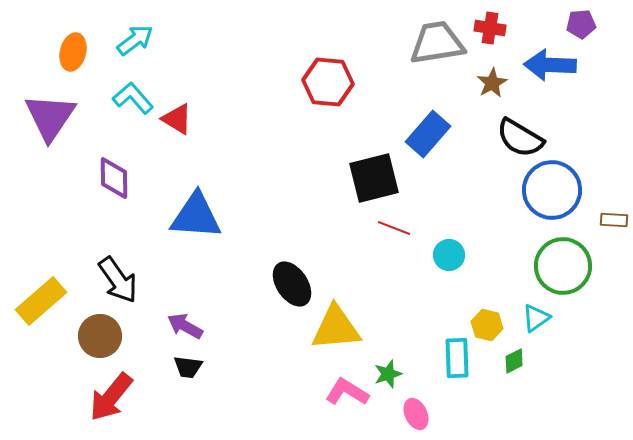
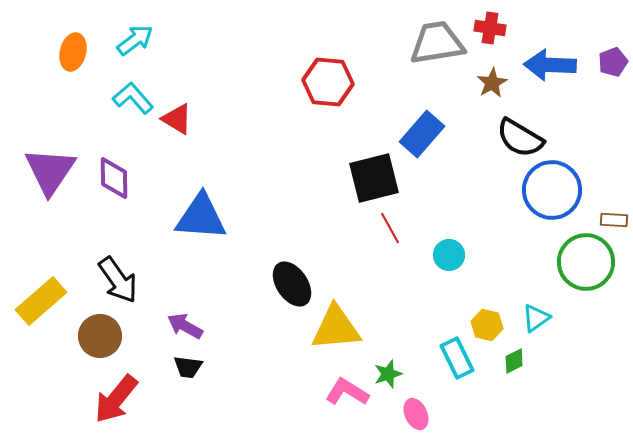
purple pentagon: moved 32 px right, 38 px down; rotated 16 degrees counterclockwise
purple triangle: moved 54 px down
blue rectangle: moved 6 px left
blue triangle: moved 5 px right, 1 px down
red line: moved 4 px left; rotated 40 degrees clockwise
green circle: moved 23 px right, 4 px up
cyan rectangle: rotated 24 degrees counterclockwise
red arrow: moved 5 px right, 2 px down
